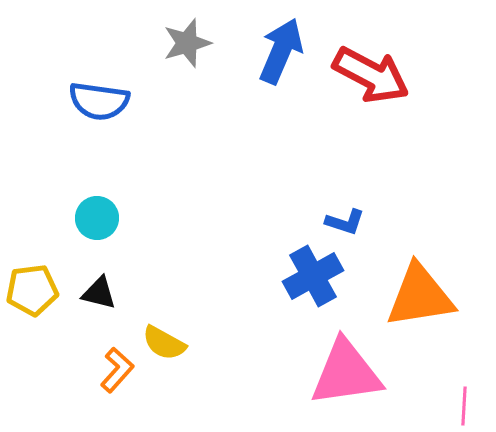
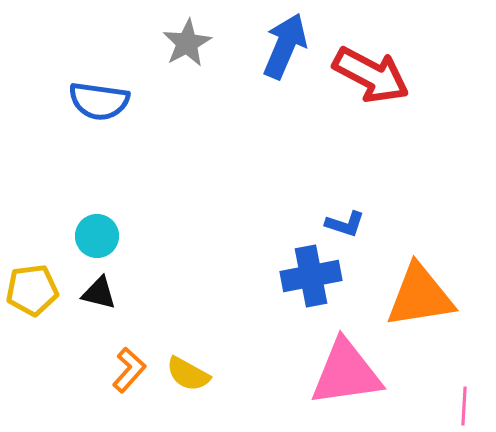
gray star: rotated 12 degrees counterclockwise
blue arrow: moved 4 px right, 5 px up
cyan circle: moved 18 px down
blue L-shape: moved 2 px down
blue cross: moved 2 px left; rotated 18 degrees clockwise
yellow semicircle: moved 24 px right, 31 px down
orange L-shape: moved 12 px right
